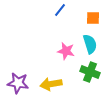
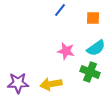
cyan semicircle: moved 6 px right, 4 px down; rotated 72 degrees clockwise
purple star: rotated 10 degrees counterclockwise
